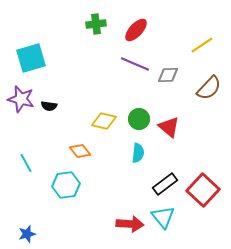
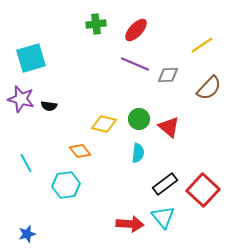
yellow diamond: moved 3 px down
